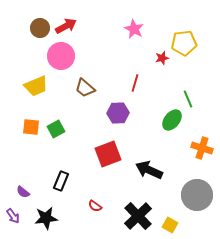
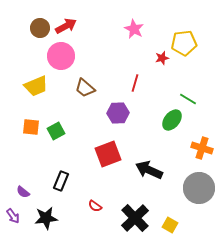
green line: rotated 36 degrees counterclockwise
green square: moved 2 px down
gray circle: moved 2 px right, 7 px up
black cross: moved 3 px left, 2 px down
